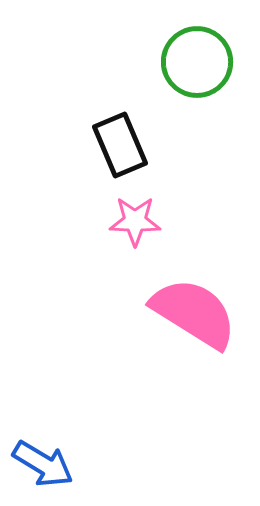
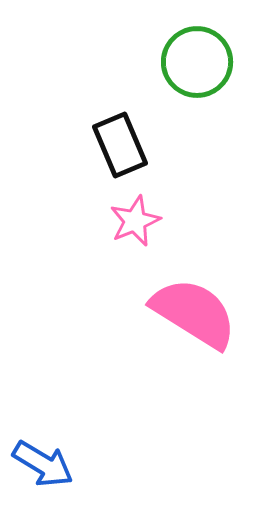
pink star: rotated 24 degrees counterclockwise
